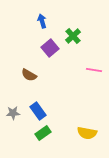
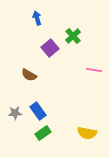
blue arrow: moved 5 px left, 3 px up
gray star: moved 2 px right
